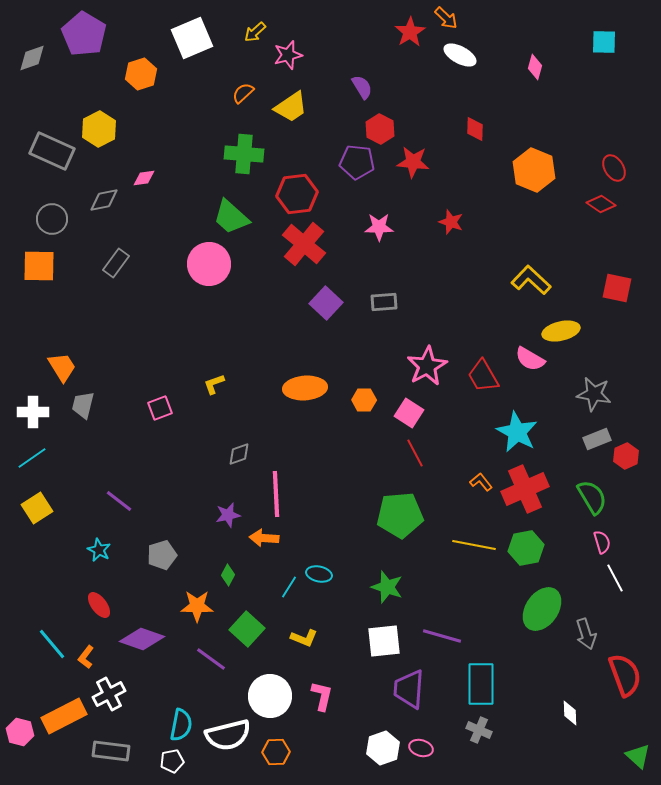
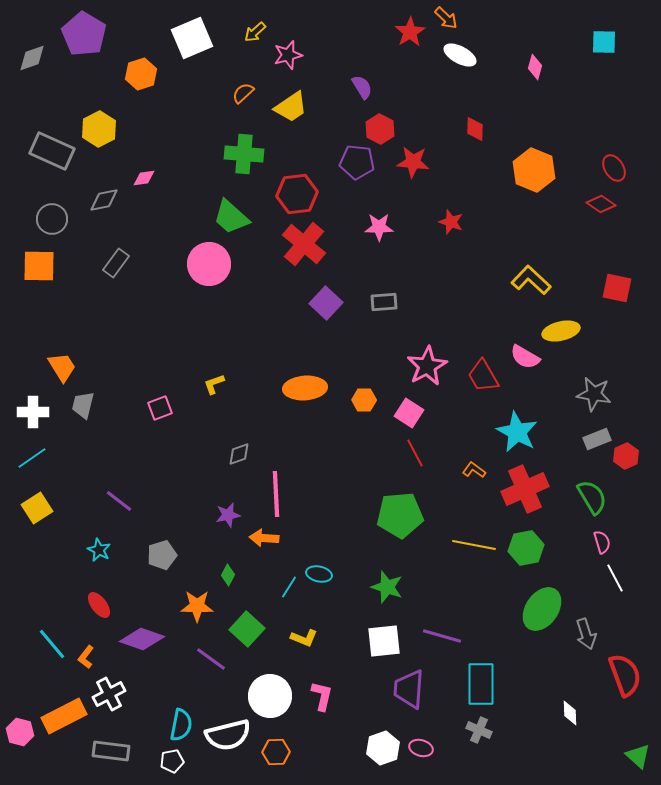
pink semicircle at (530, 359): moved 5 px left, 2 px up
orange L-shape at (481, 482): moved 7 px left, 12 px up; rotated 15 degrees counterclockwise
